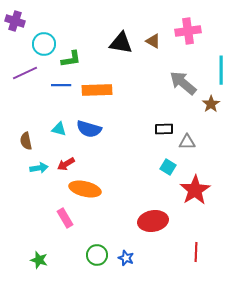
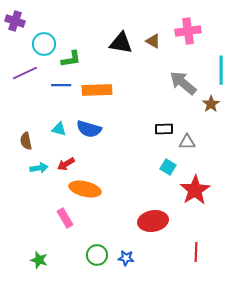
blue star: rotated 14 degrees counterclockwise
